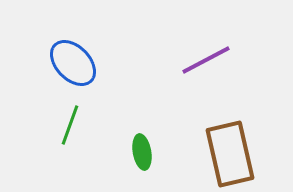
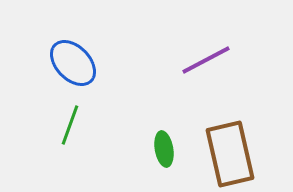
green ellipse: moved 22 px right, 3 px up
